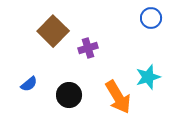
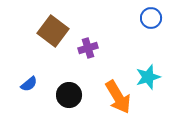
brown square: rotated 8 degrees counterclockwise
